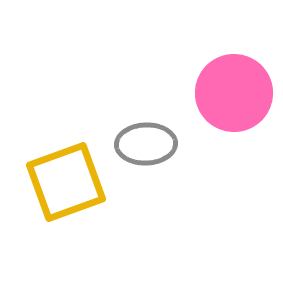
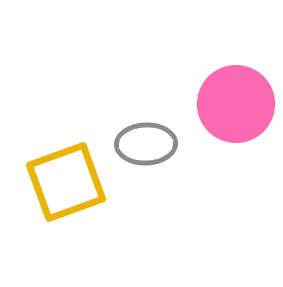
pink circle: moved 2 px right, 11 px down
